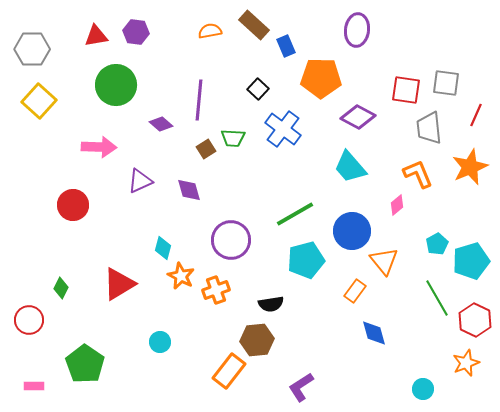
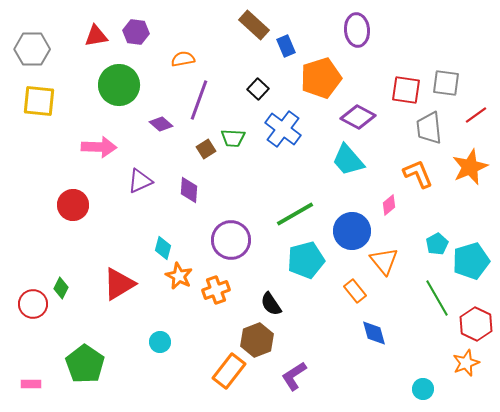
purple ellipse at (357, 30): rotated 12 degrees counterclockwise
orange semicircle at (210, 31): moved 27 px left, 28 px down
orange pentagon at (321, 78): rotated 18 degrees counterclockwise
green circle at (116, 85): moved 3 px right
purple line at (199, 100): rotated 15 degrees clockwise
yellow square at (39, 101): rotated 36 degrees counterclockwise
red line at (476, 115): rotated 30 degrees clockwise
cyan trapezoid at (350, 167): moved 2 px left, 7 px up
purple diamond at (189, 190): rotated 20 degrees clockwise
pink diamond at (397, 205): moved 8 px left
orange star at (181, 276): moved 2 px left
orange rectangle at (355, 291): rotated 75 degrees counterclockwise
black semicircle at (271, 304): rotated 65 degrees clockwise
red circle at (29, 320): moved 4 px right, 16 px up
red hexagon at (475, 320): moved 1 px right, 4 px down
brown hexagon at (257, 340): rotated 16 degrees counterclockwise
pink rectangle at (34, 386): moved 3 px left, 2 px up
purple L-shape at (301, 387): moved 7 px left, 11 px up
